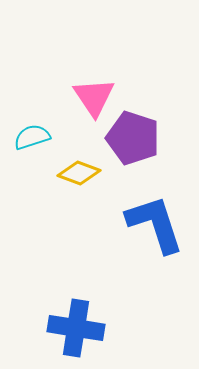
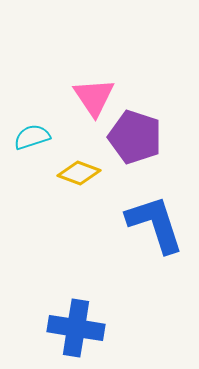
purple pentagon: moved 2 px right, 1 px up
